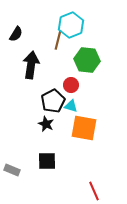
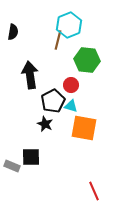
cyan hexagon: moved 2 px left
black semicircle: moved 3 px left, 2 px up; rotated 21 degrees counterclockwise
black arrow: moved 1 px left, 10 px down; rotated 16 degrees counterclockwise
black star: moved 1 px left
black square: moved 16 px left, 4 px up
gray rectangle: moved 4 px up
